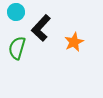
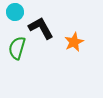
cyan circle: moved 1 px left
black L-shape: rotated 108 degrees clockwise
